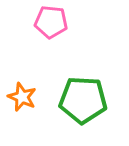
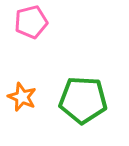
pink pentagon: moved 20 px left; rotated 20 degrees counterclockwise
